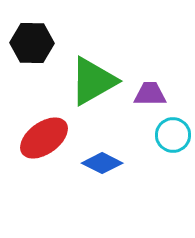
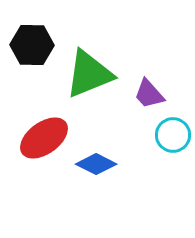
black hexagon: moved 2 px down
green triangle: moved 4 px left, 7 px up; rotated 8 degrees clockwise
purple trapezoid: moved 1 px left; rotated 132 degrees counterclockwise
blue diamond: moved 6 px left, 1 px down
